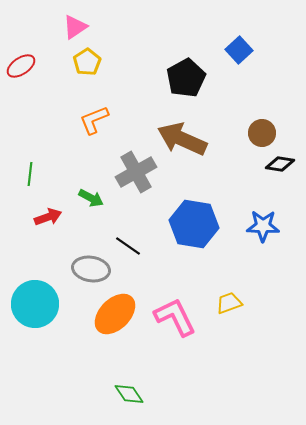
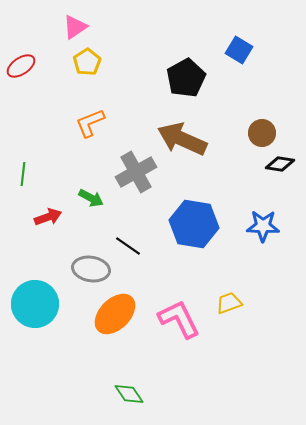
blue square: rotated 16 degrees counterclockwise
orange L-shape: moved 4 px left, 3 px down
green line: moved 7 px left
pink L-shape: moved 4 px right, 2 px down
